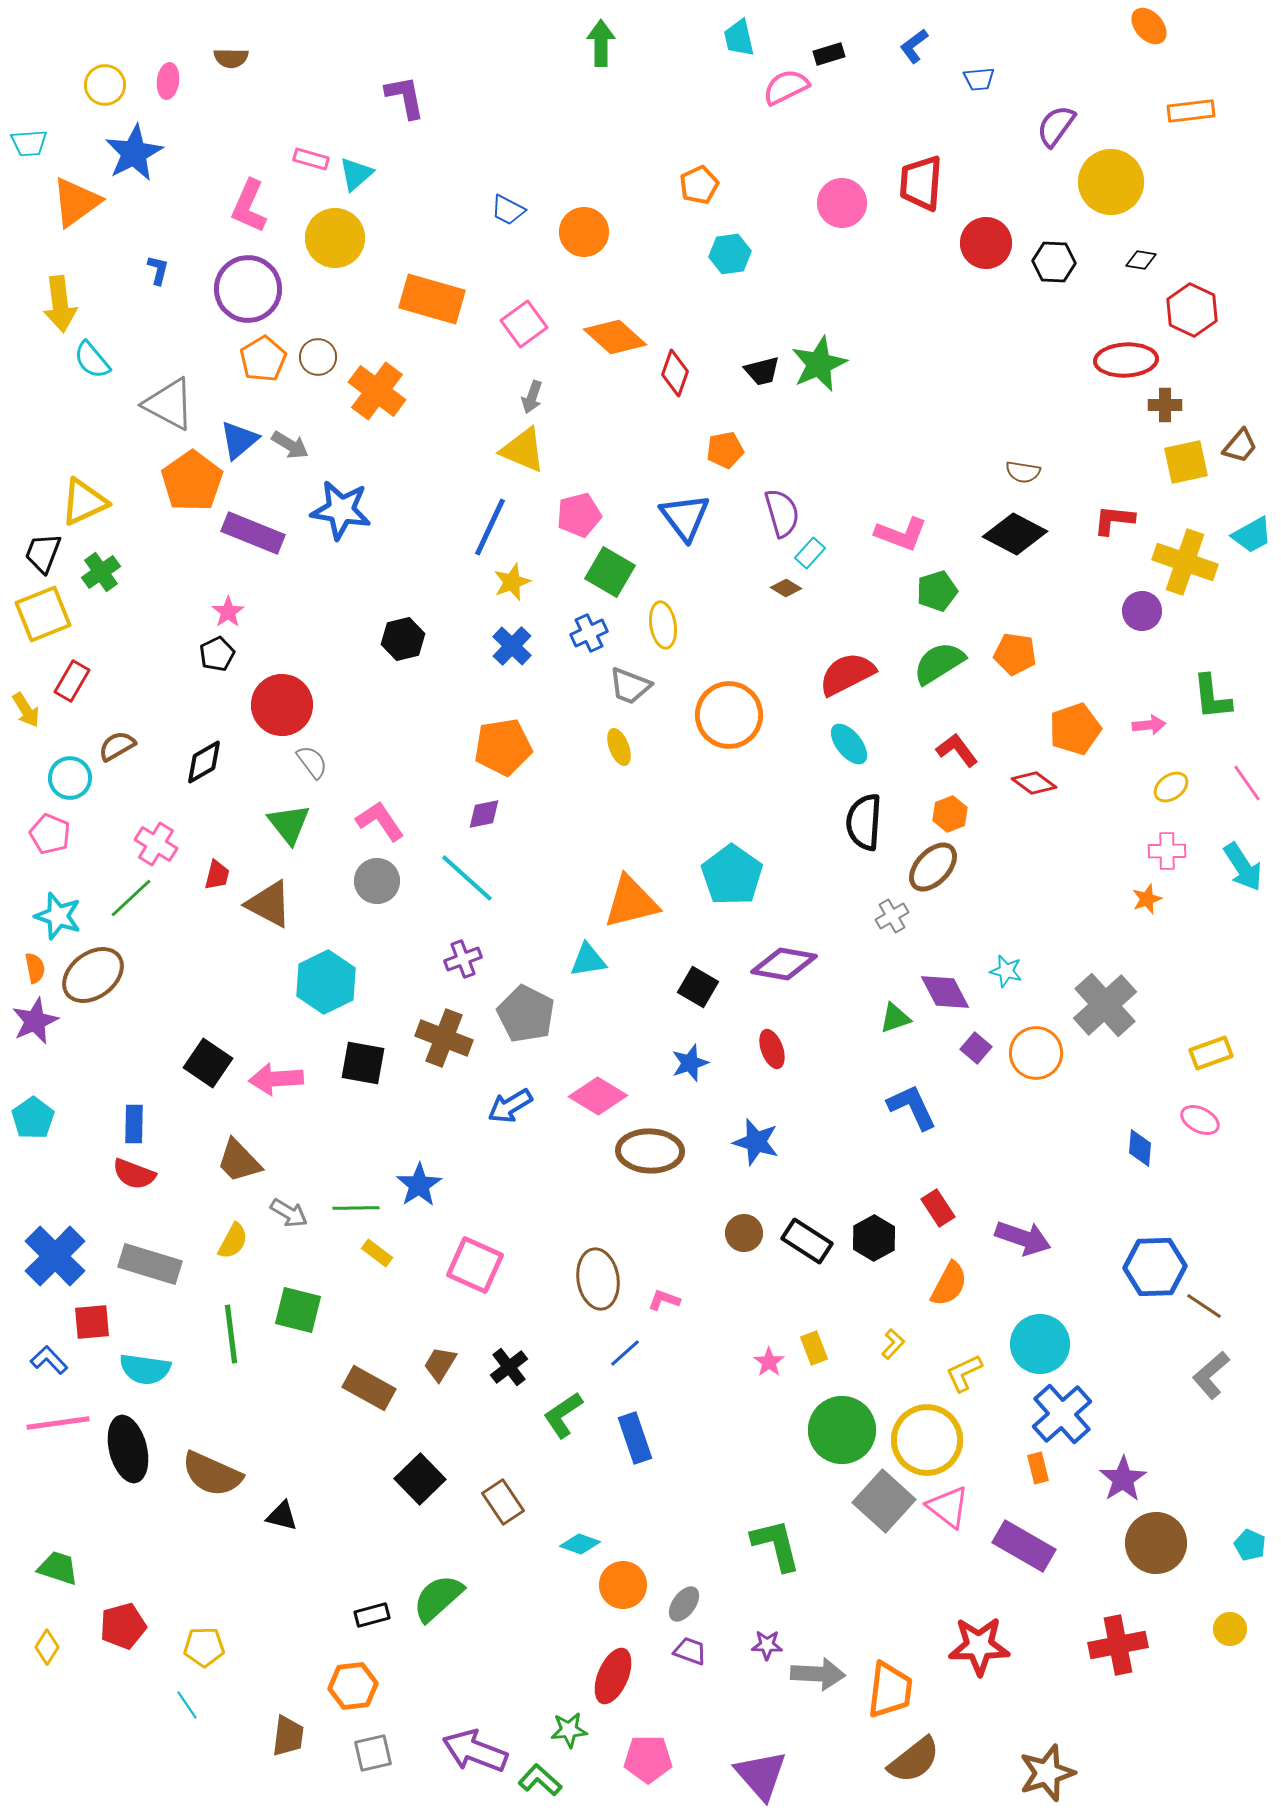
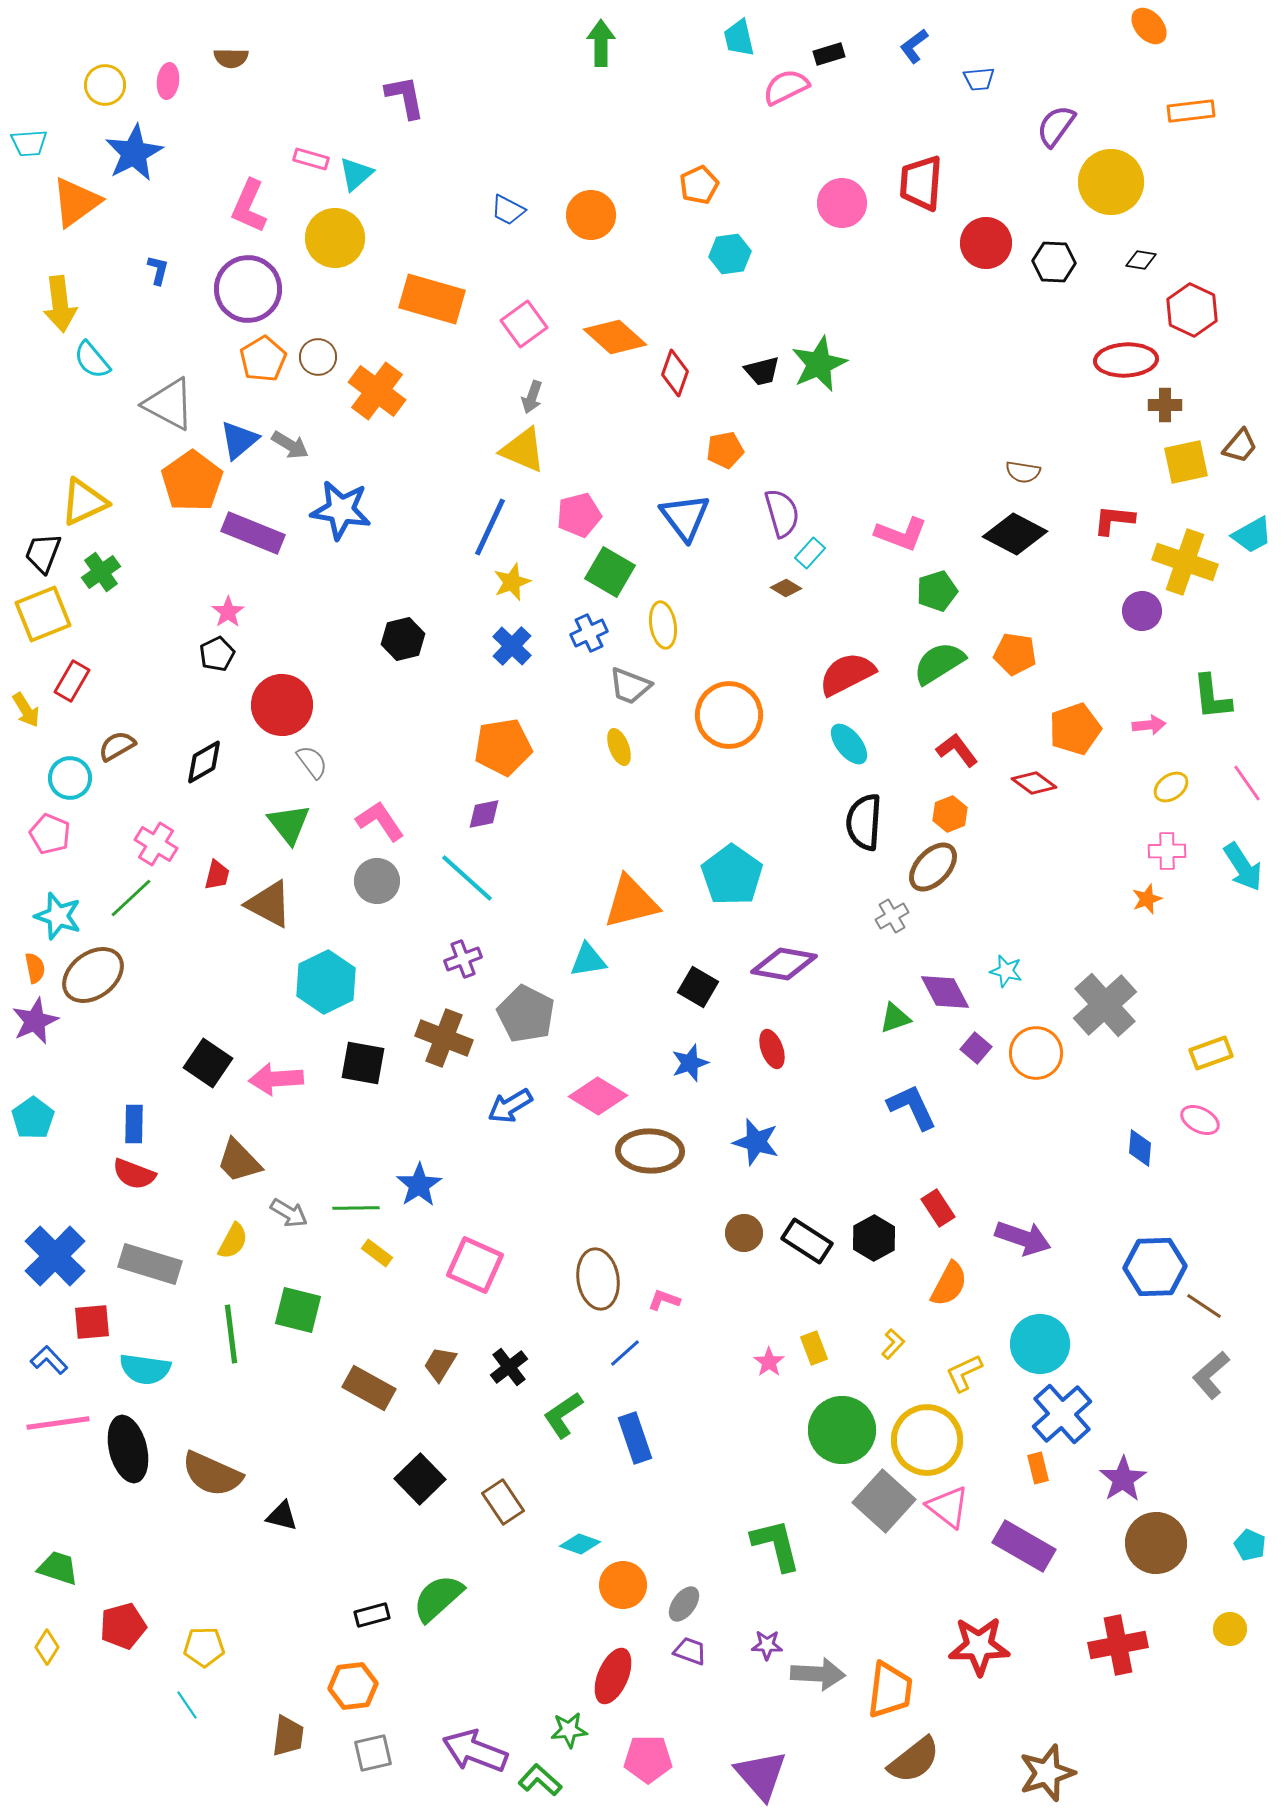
orange circle at (584, 232): moved 7 px right, 17 px up
